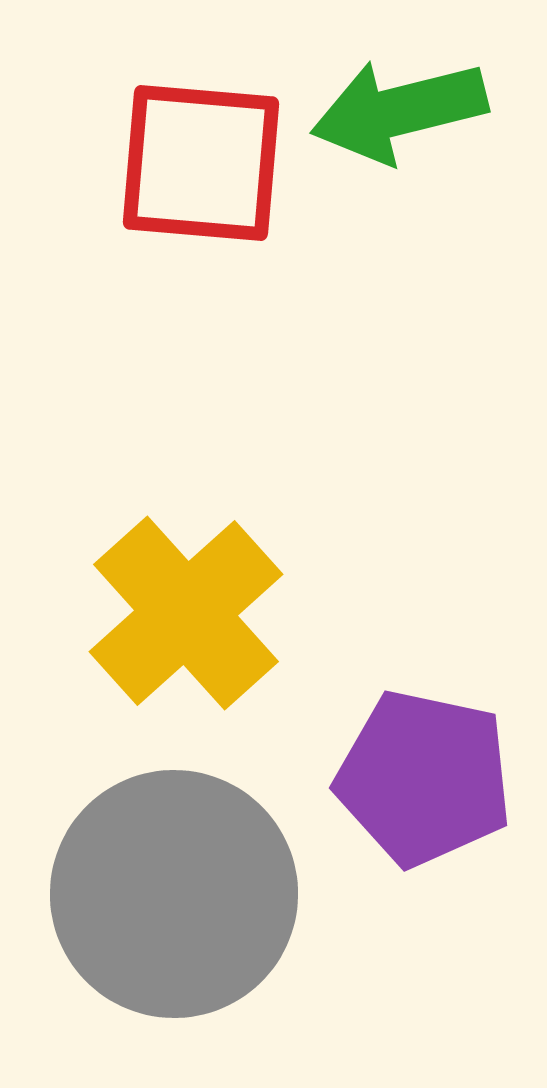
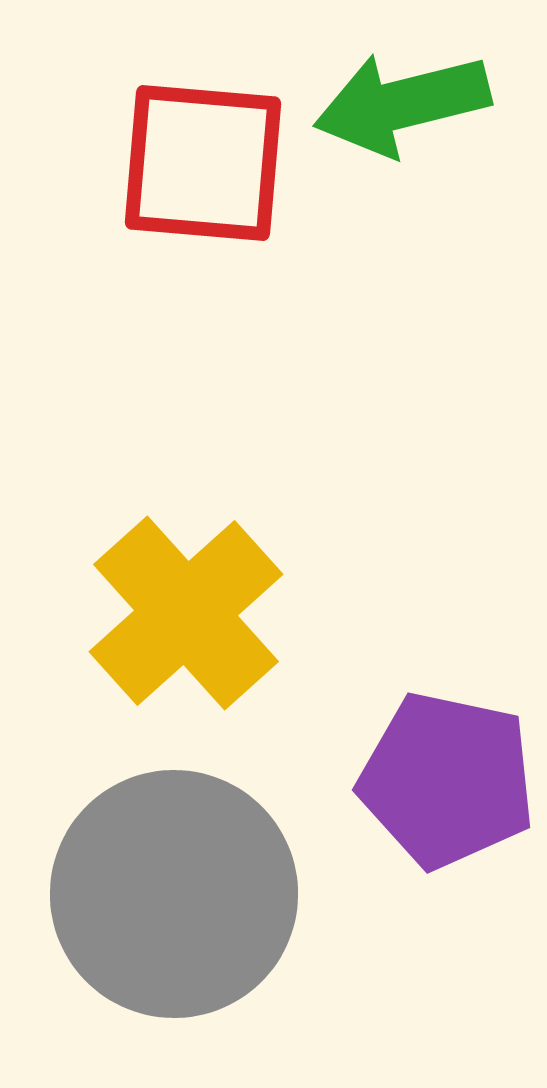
green arrow: moved 3 px right, 7 px up
red square: moved 2 px right
purple pentagon: moved 23 px right, 2 px down
